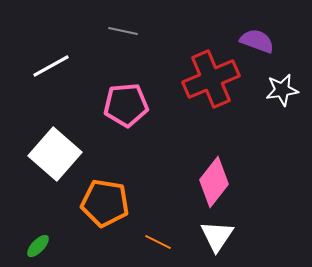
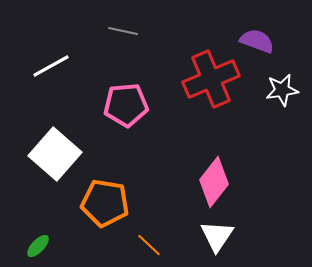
orange line: moved 9 px left, 3 px down; rotated 16 degrees clockwise
